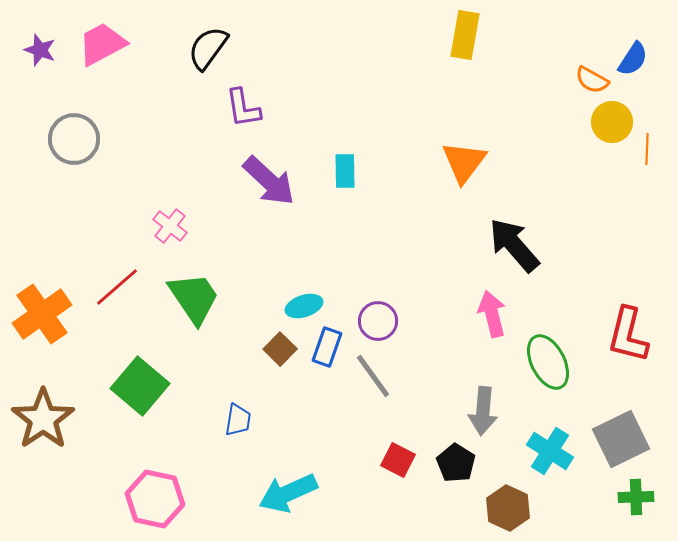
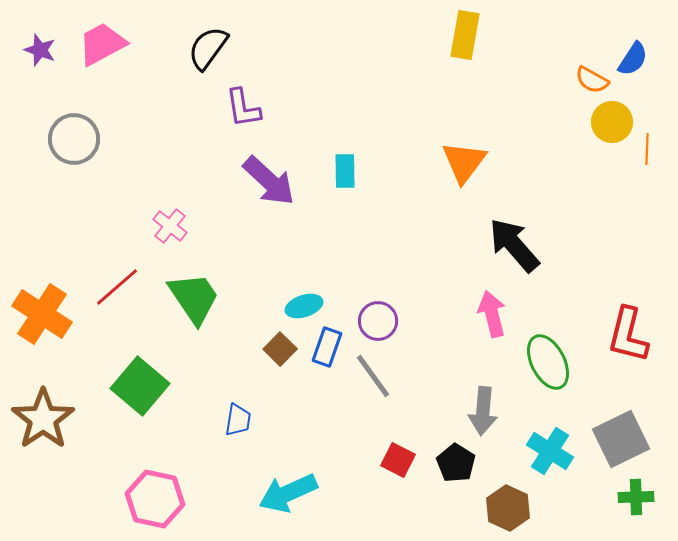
orange cross: rotated 22 degrees counterclockwise
